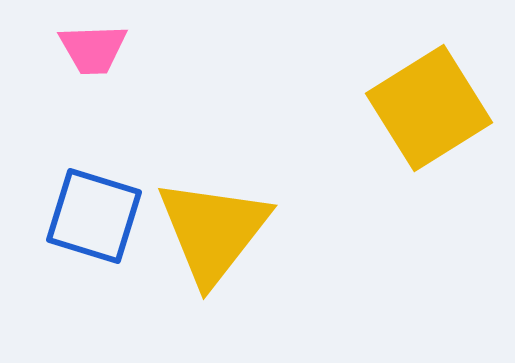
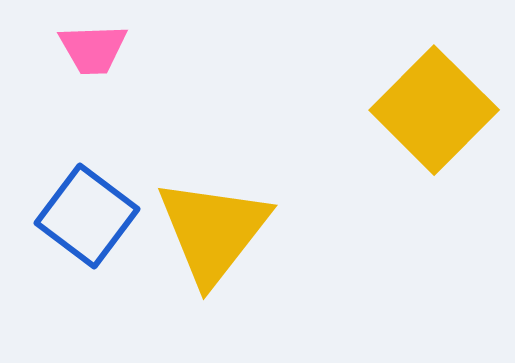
yellow square: moved 5 px right, 2 px down; rotated 13 degrees counterclockwise
blue square: moved 7 px left; rotated 20 degrees clockwise
